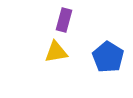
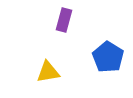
yellow triangle: moved 8 px left, 20 px down
